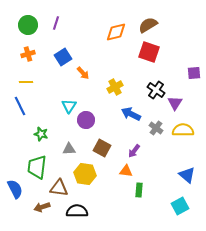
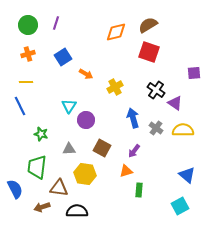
orange arrow: moved 3 px right, 1 px down; rotated 16 degrees counterclockwise
purple triangle: rotated 28 degrees counterclockwise
blue arrow: moved 2 px right, 4 px down; rotated 48 degrees clockwise
orange triangle: rotated 24 degrees counterclockwise
